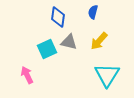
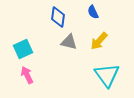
blue semicircle: rotated 40 degrees counterclockwise
cyan square: moved 24 px left
cyan triangle: rotated 8 degrees counterclockwise
